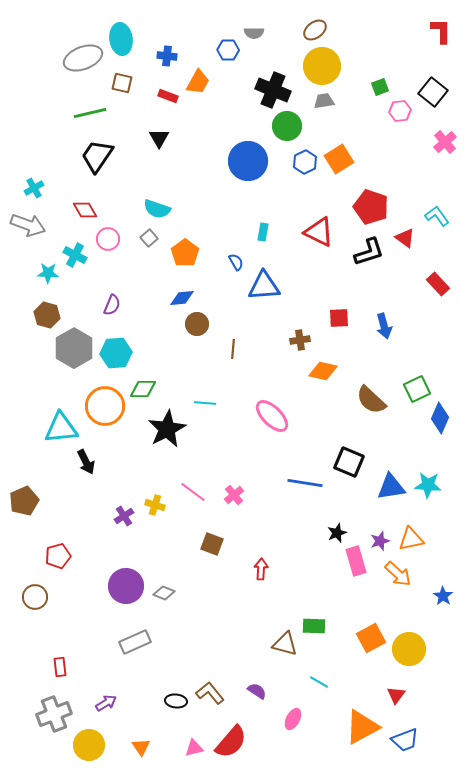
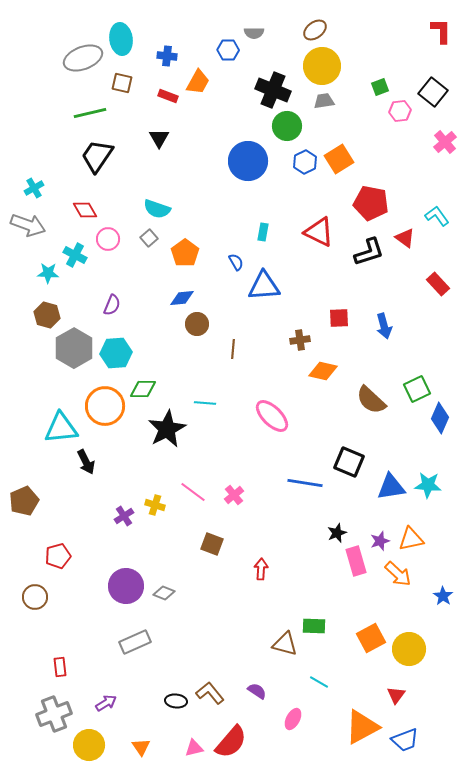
red pentagon at (371, 207): moved 4 px up; rotated 8 degrees counterclockwise
